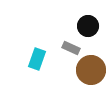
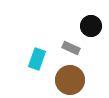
black circle: moved 3 px right
brown circle: moved 21 px left, 10 px down
